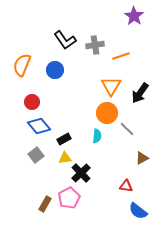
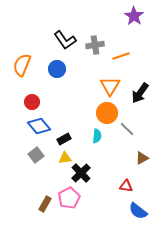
blue circle: moved 2 px right, 1 px up
orange triangle: moved 1 px left
